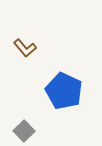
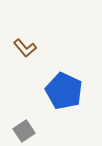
gray square: rotated 10 degrees clockwise
